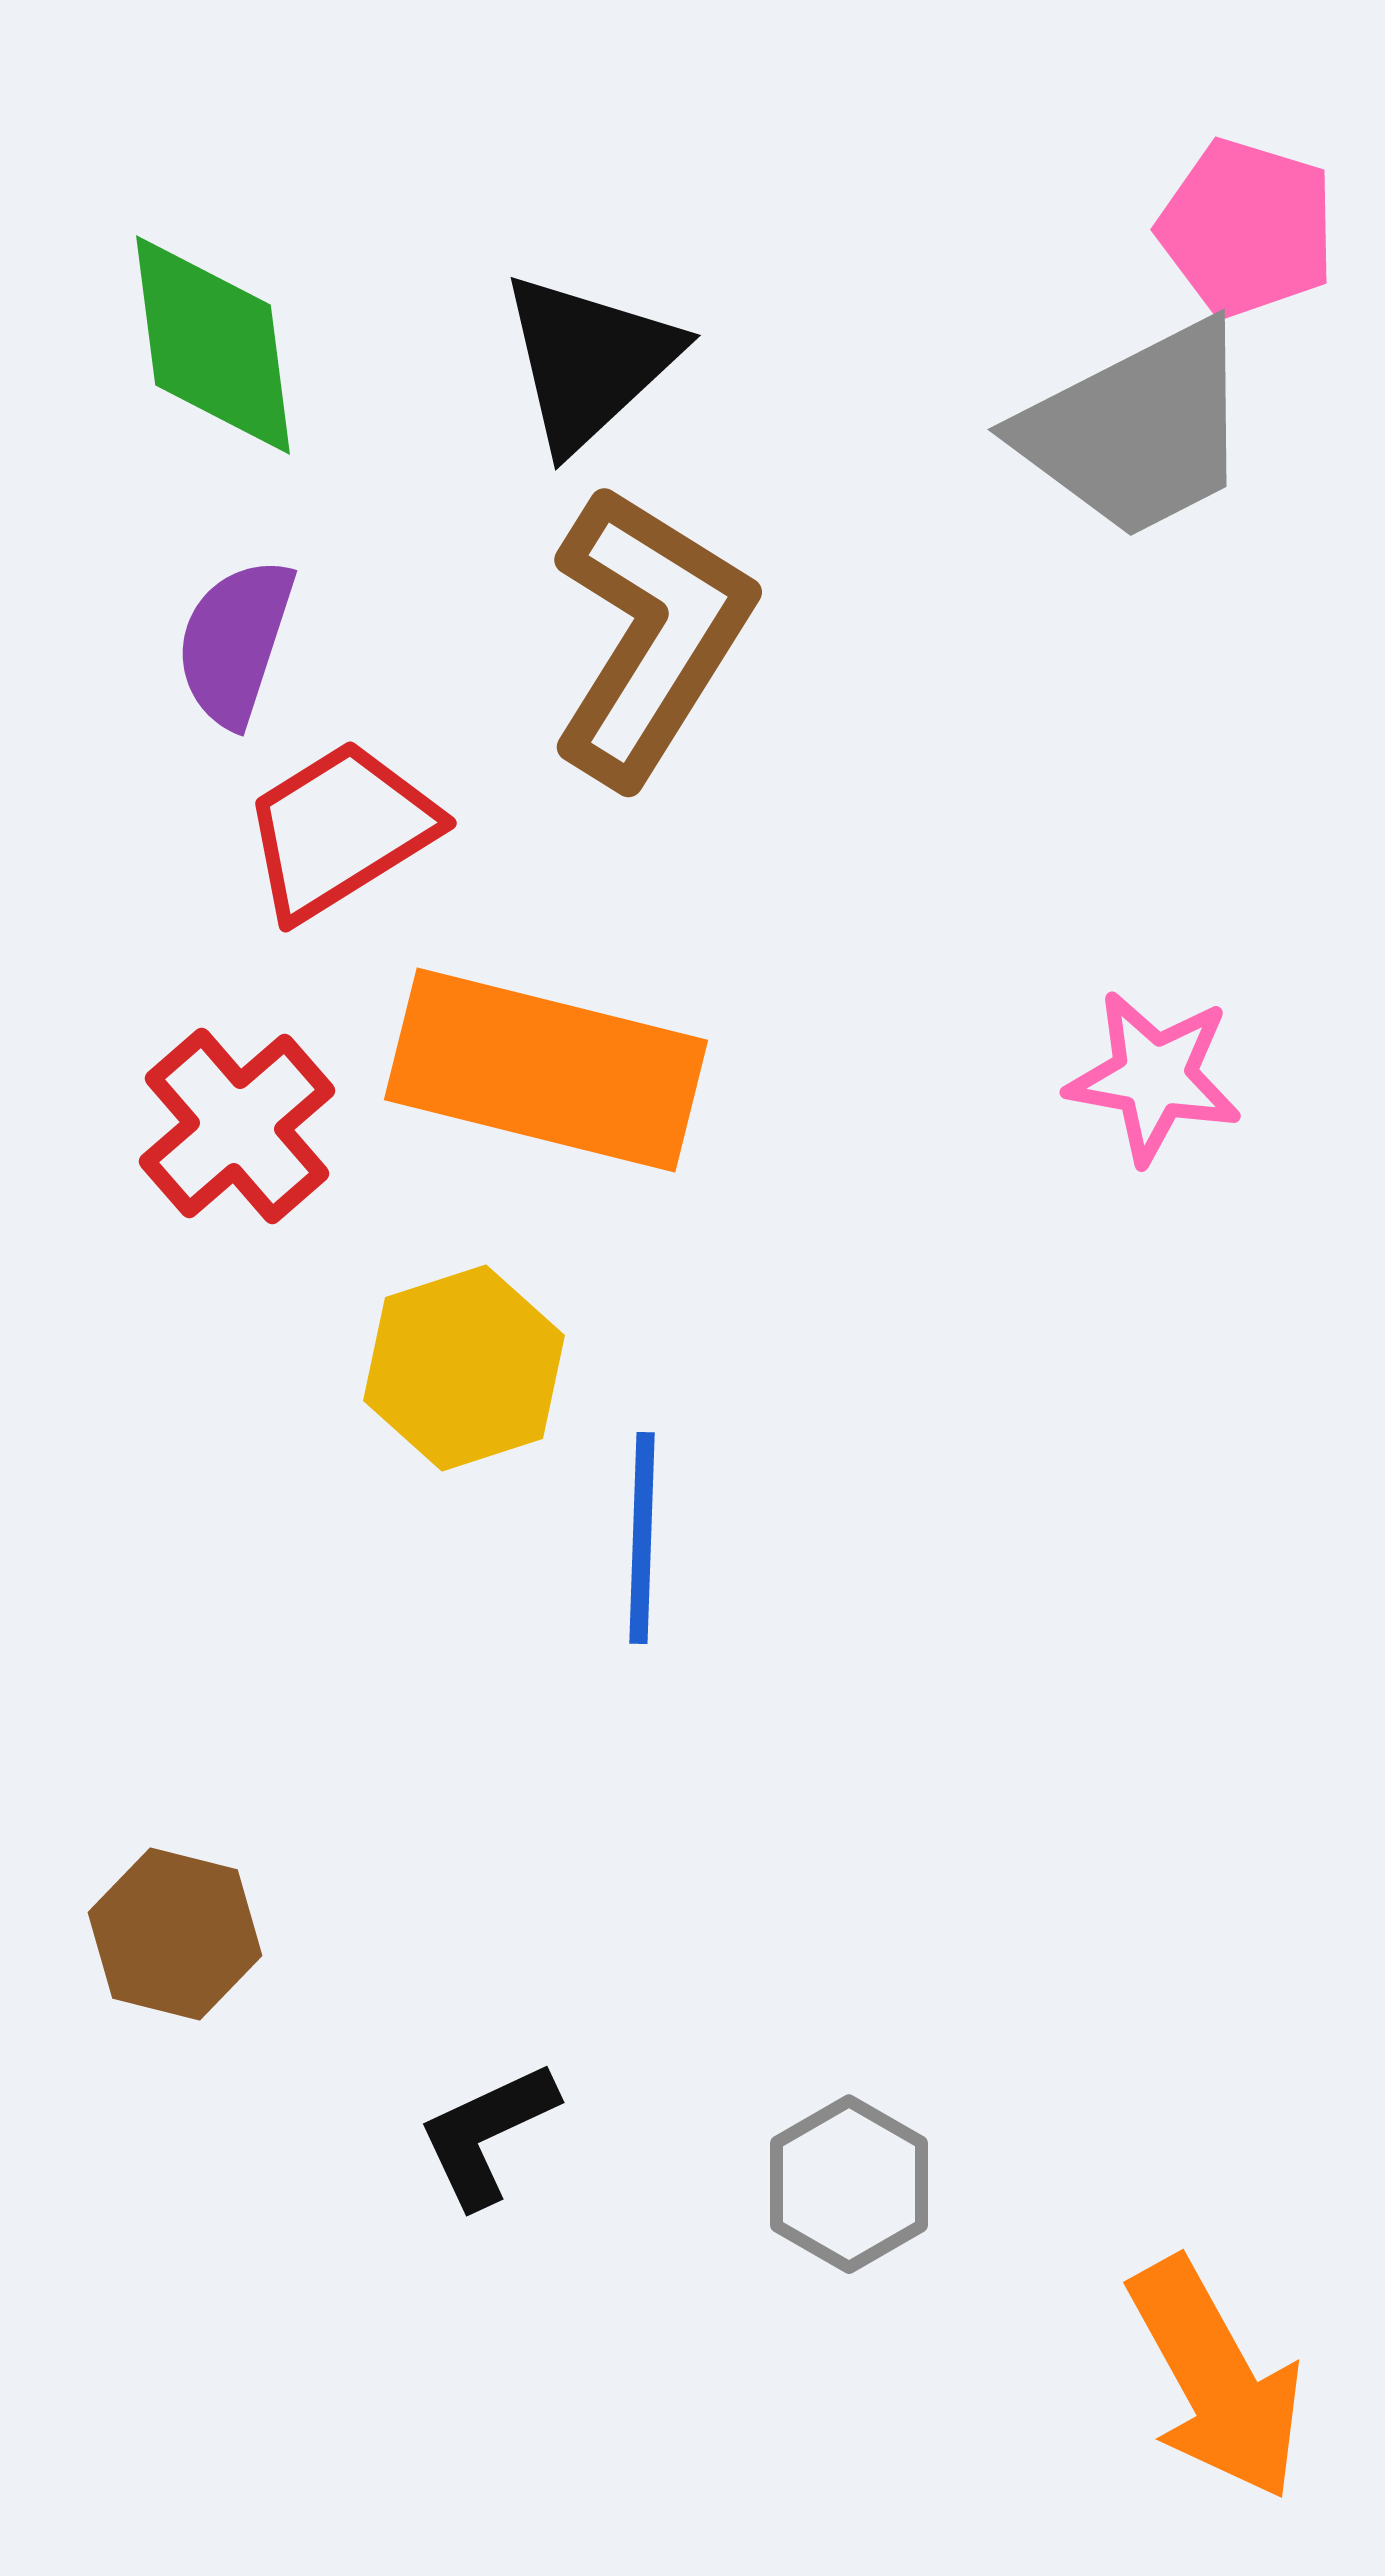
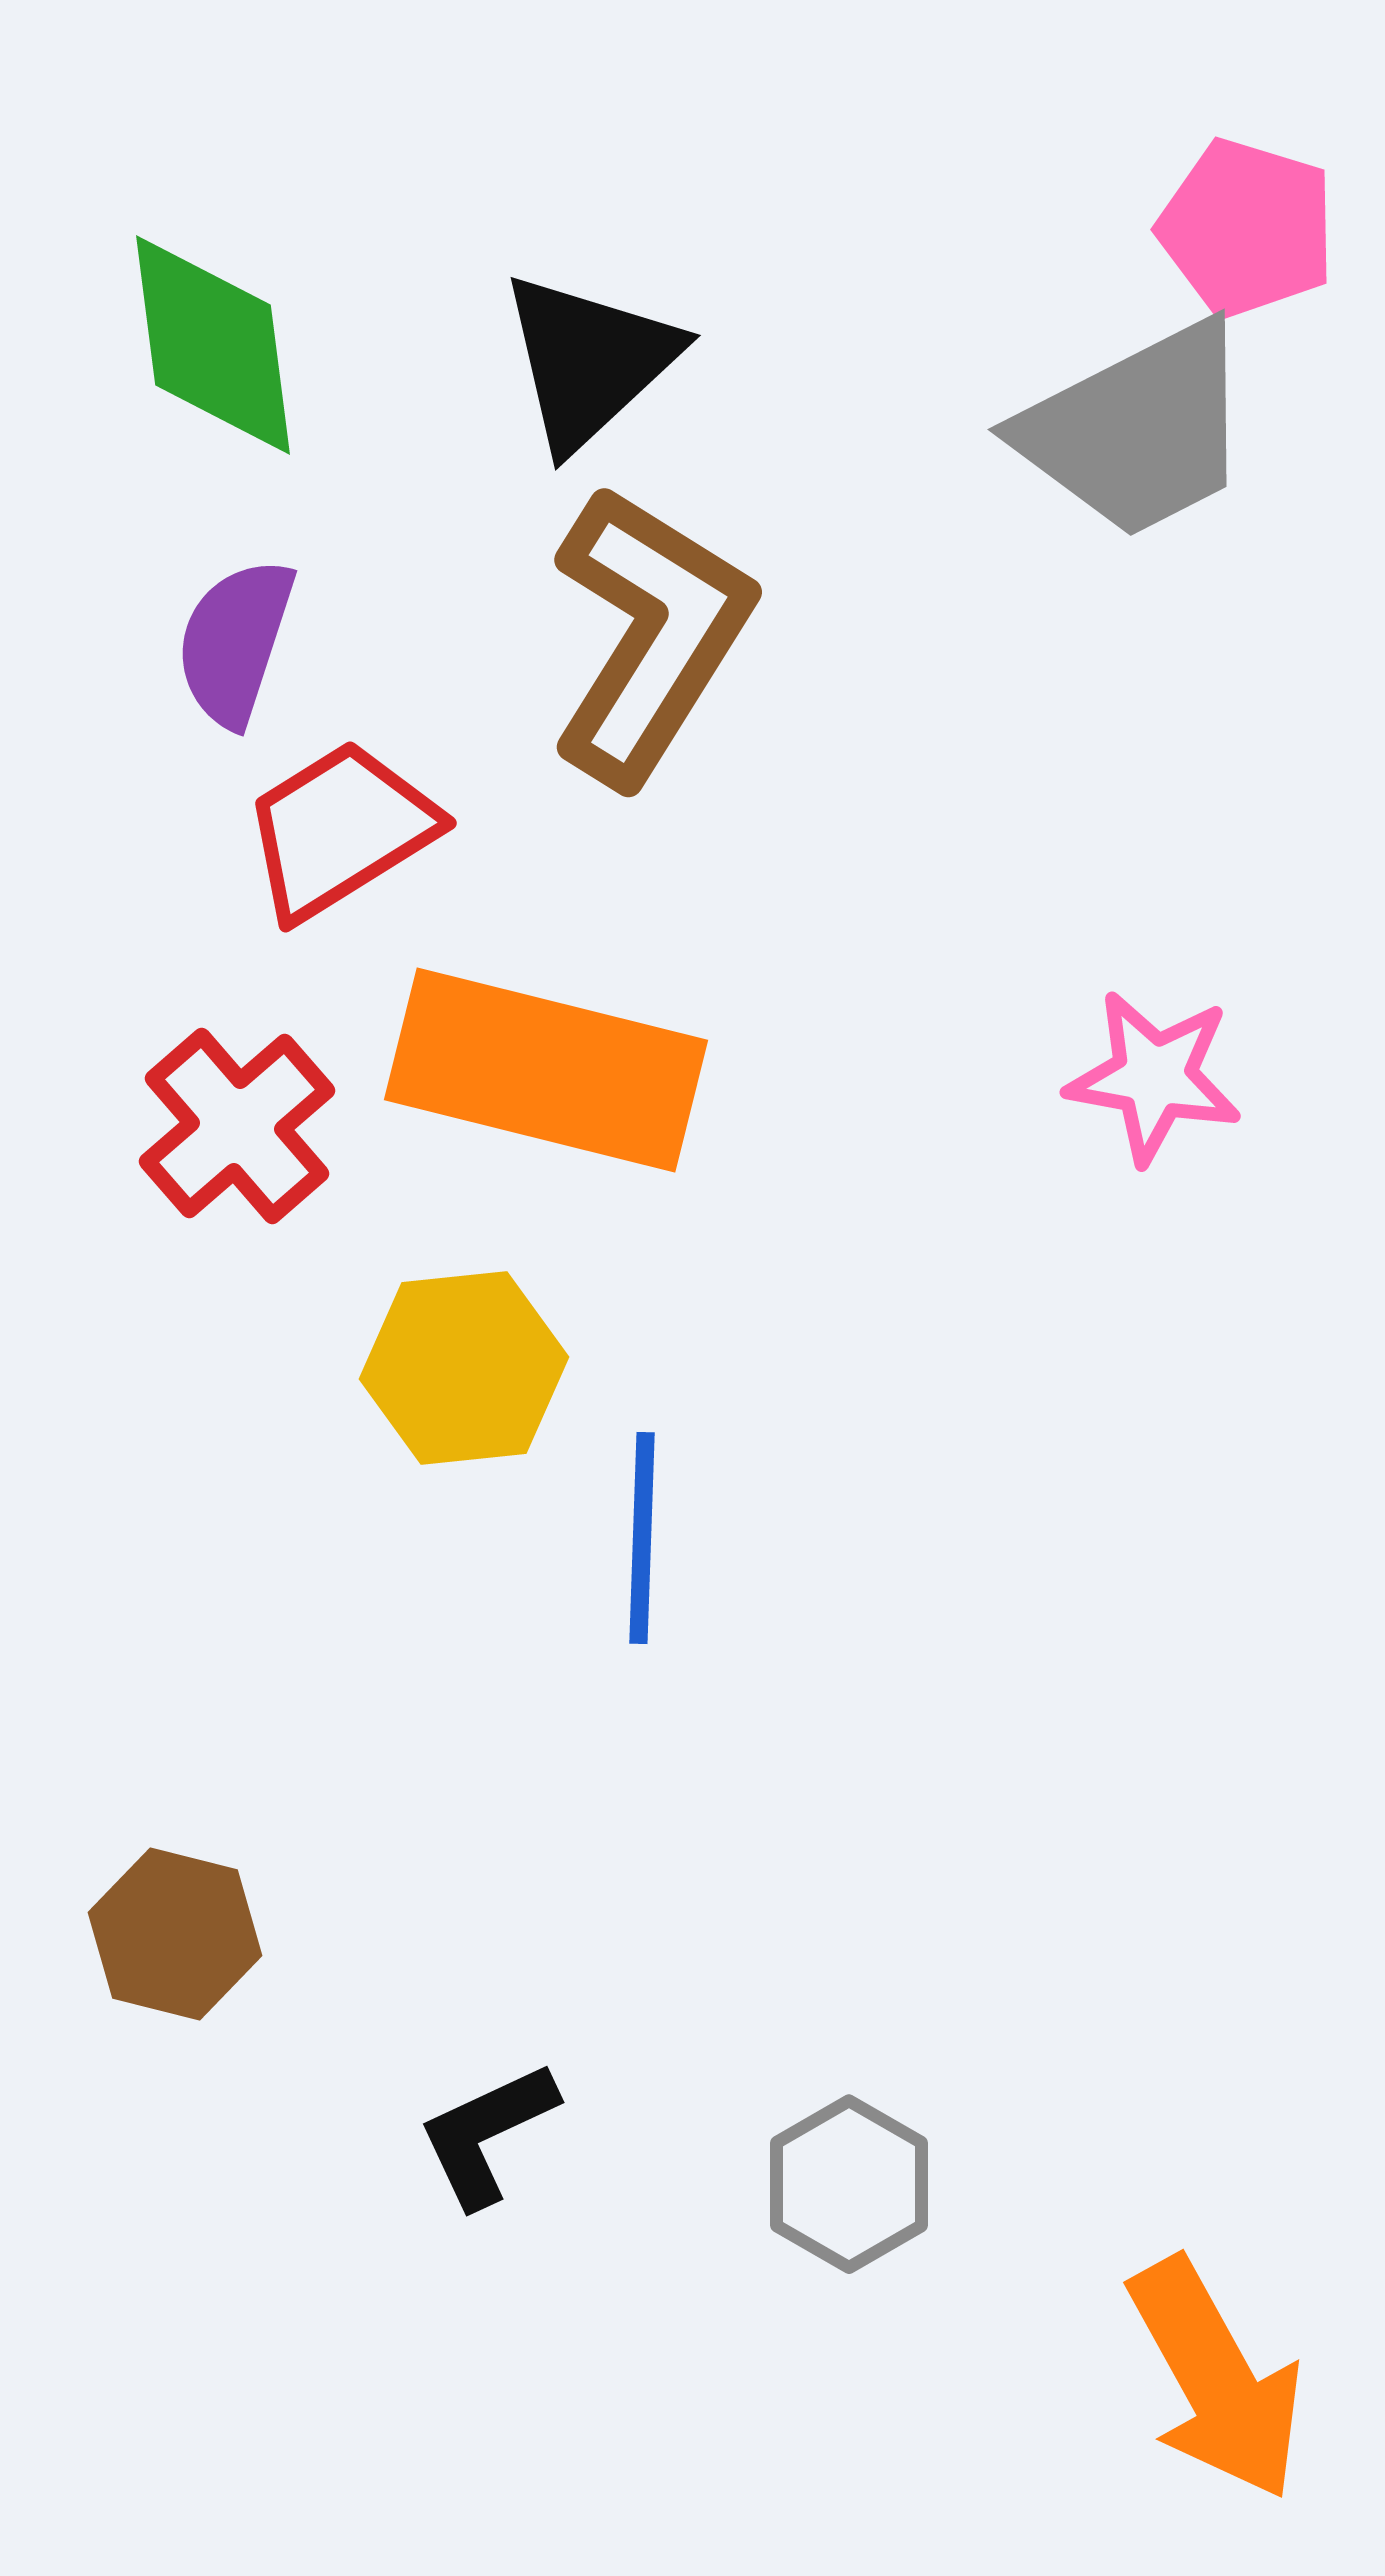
yellow hexagon: rotated 12 degrees clockwise
